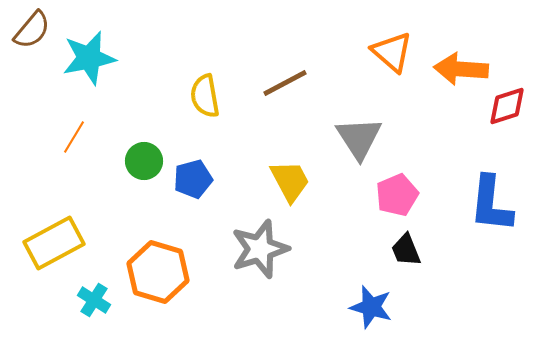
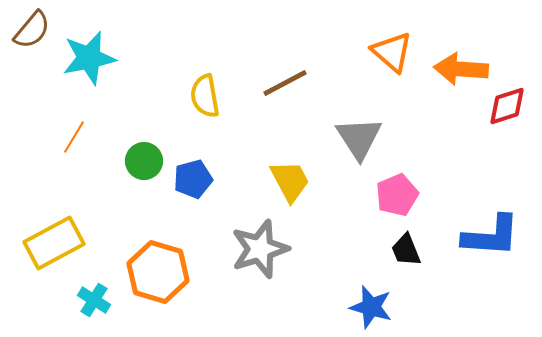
blue L-shape: moved 32 px down; rotated 92 degrees counterclockwise
